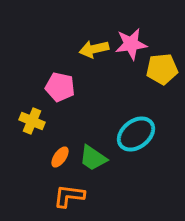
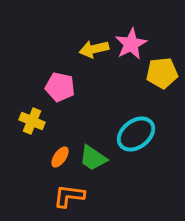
pink star: rotated 20 degrees counterclockwise
yellow pentagon: moved 4 px down
